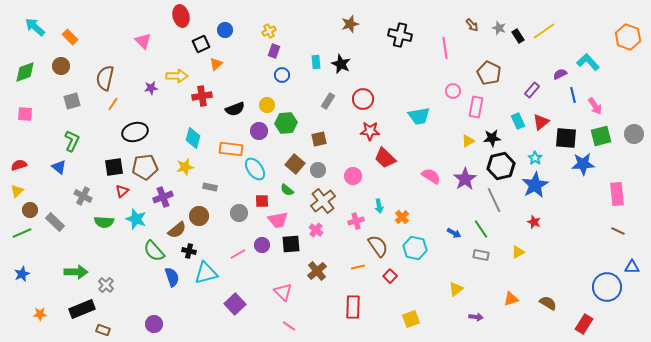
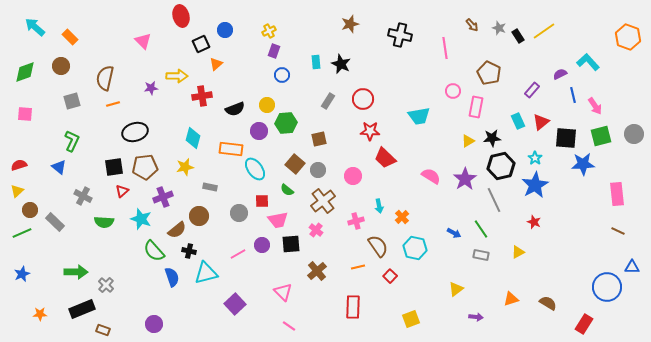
orange line at (113, 104): rotated 40 degrees clockwise
cyan star at (136, 219): moved 5 px right
